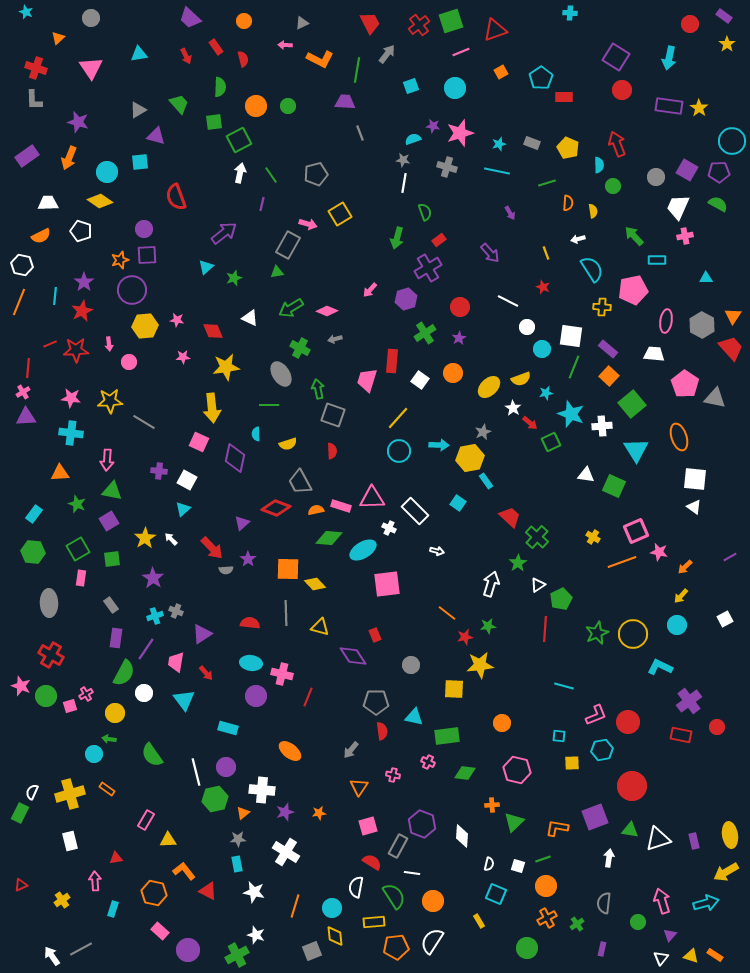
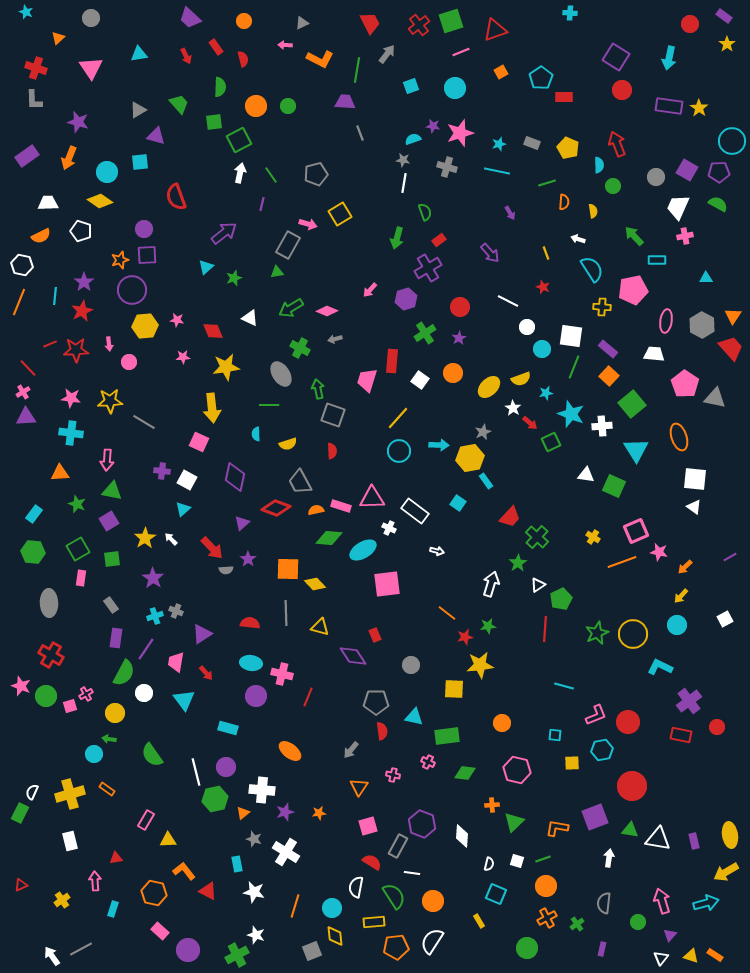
orange semicircle at (568, 203): moved 4 px left, 1 px up
white arrow at (578, 239): rotated 32 degrees clockwise
red line at (28, 368): rotated 48 degrees counterclockwise
purple diamond at (235, 458): moved 19 px down
purple cross at (159, 471): moved 3 px right
white rectangle at (415, 511): rotated 8 degrees counterclockwise
red trapezoid at (510, 517): rotated 90 degrees clockwise
cyan square at (559, 736): moved 4 px left, 1 px up
gray star at (238, 839): moved 16 px right; rotated 21 degrees clockwise
white triangle at (658, 839): rotated 28 degrees clockwise
white square at (518, 866): moved 1 px left, 5 px up
